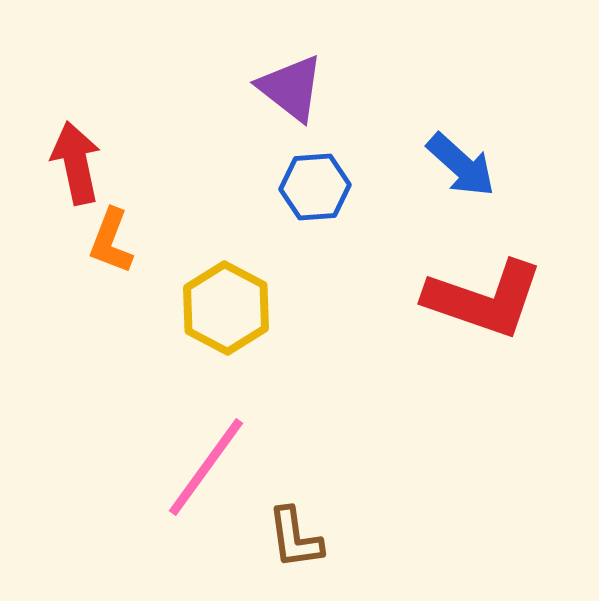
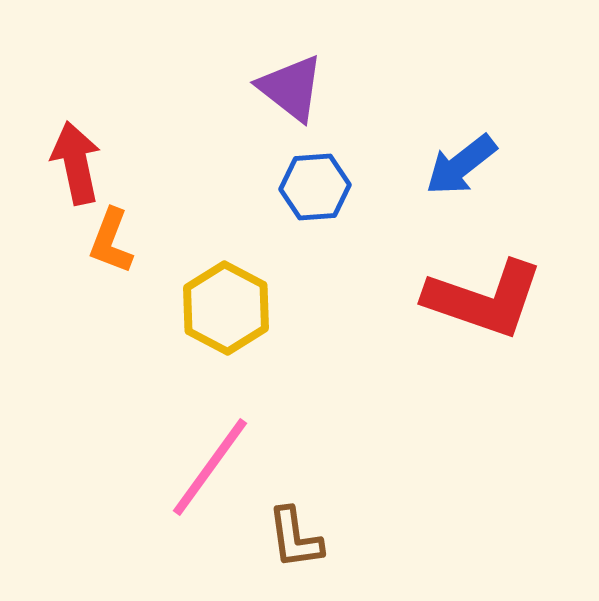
blue arrow: rotated 100 degrees clockwise
pink line: moved 4 px right
